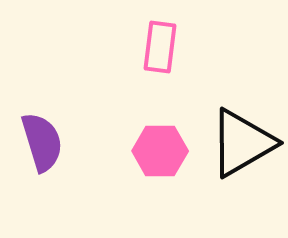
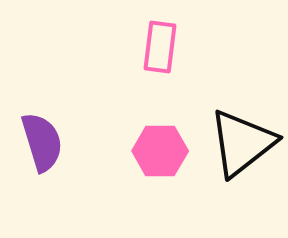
black triangle: rotated 8 degrees counterclockwise
